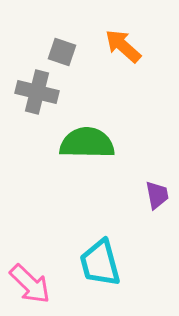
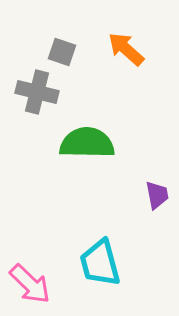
orange arrow: moved 3 px right, 3 px down
